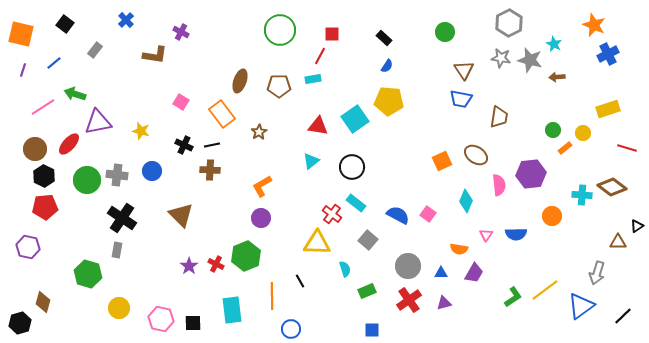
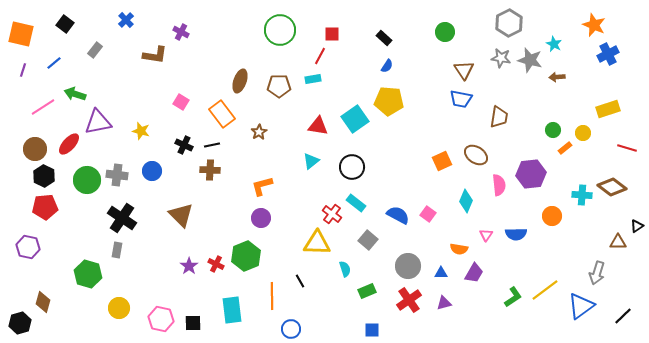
orange L-shape at (262, 186): rotated 15 degrees clockwise
